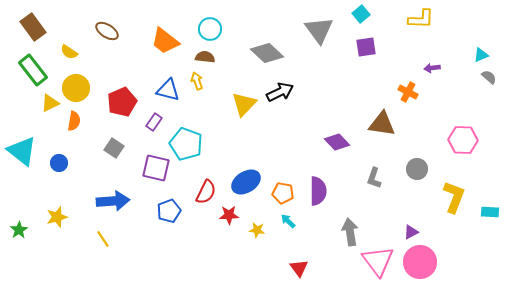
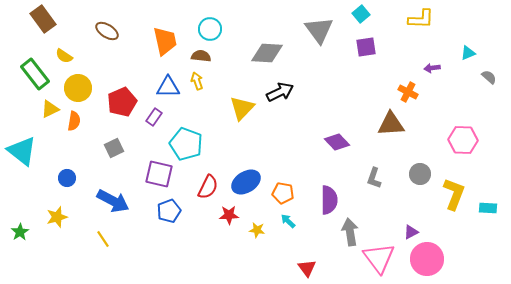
brown rectangle at (33, 27): moved 10 px right, 8 px up
orange trapezoid at (165, 41): rotated 140 degrees counterclockwise
yellow semicircle at (69, 52): moved 5 px left, 4 px down
gray diamond at (267, 53): rotated 40 degrees counterclockwise
cyan triangle at (481, 55): moved 13 px left, 2 px up
brown semicircle at (205, 57): moved 4 px left, 1 px up
green rectangle at (33, 70): moved 2 px right, 4 px down
yellow circle at (76, 88): moved 2 px right
blue triangle at (168, 90): moved 3 px up; rotated 15 degrees counterclockwise
yellow triangle at (50, 103): moved 6 px down
yellow triangle at (244, 104): moved 2 px left, 4 px down
purple rectangle at (154, 122): moved 5 px up
brown triangle at (382, 124): moved 9 px right; rotated 12 degrees counterclockwise
gray square at (114, 148): rotated 30 degrees clockwise
blue circle at (59, 163): moved 8 px right, 15 px down
purple square at (156, 168): moved 3 px right, 6 px down
gray circle at (417, 169): moved 3 px right, 5 px down
purple semicircle at (318, 191): moved 11 px right, 9 px down
red semicircle at (206, 192): moved 2 px right, 5 px up
yellow L-shape at (454, 197): moved 3 px up
blue arrow at (113, 201): rotated 32 degrees clockwise
cyan rectangle at (490, 212): moved 2 px left, 4 px up
green star at (19, 230): moved 1 px right, 2 px down
pink triangle at (378, 261): moved 1 px right, 3 px up
pink circle at (420, 262): moved 7 px right, 3 px up
red triangle at (299, 268): moved 8 px right
